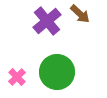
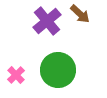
green circle: moved 1 px right, 2 px up
pink cross: moved 1 px left, 2 px up
